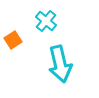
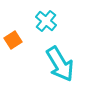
cyan arrow: rotated 18 degrees counterclockwise
